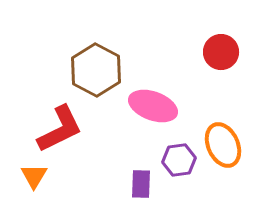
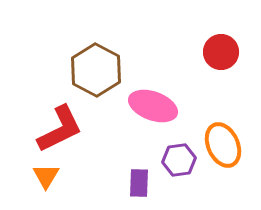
orange triangle: moved 12 px right
purple rectangle: moved 2 px left, 1 px up
